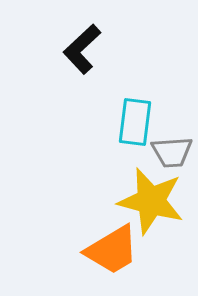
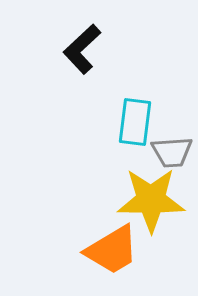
yellow star: moved 1 px up; rotated 14 degrees counterclockwise
